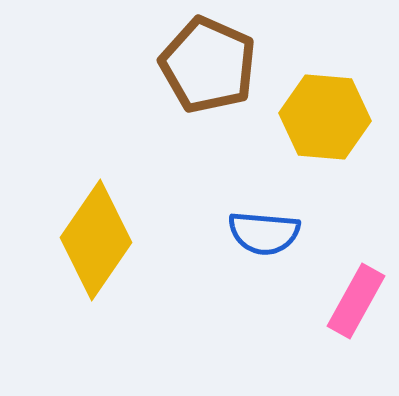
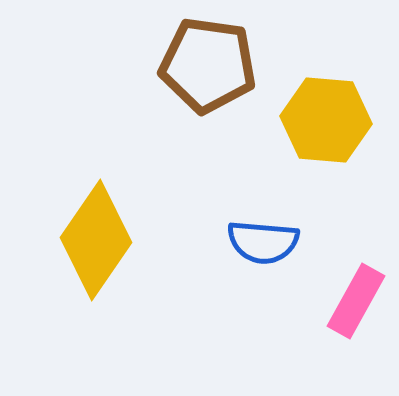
brown pentagon: rotated 16 degrees counterclockwise
yellow hexagon: moved 1 px right, 3 px down
blue semicircle: moved 1 px left, 9 px down
